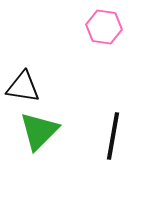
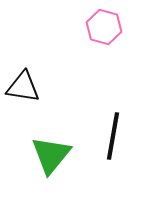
pink hexagon: rotated 8 degrees clockwise
green triangle: moved 12 px right, 24 px down; rotated 6 degrees counterclockwise
